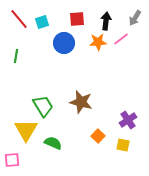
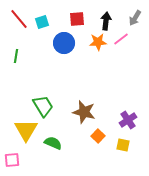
brown star: moved 3 px right, 10 px down
